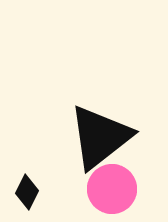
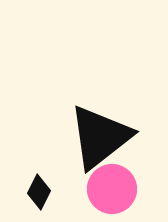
black diamond: moved 12 px right
